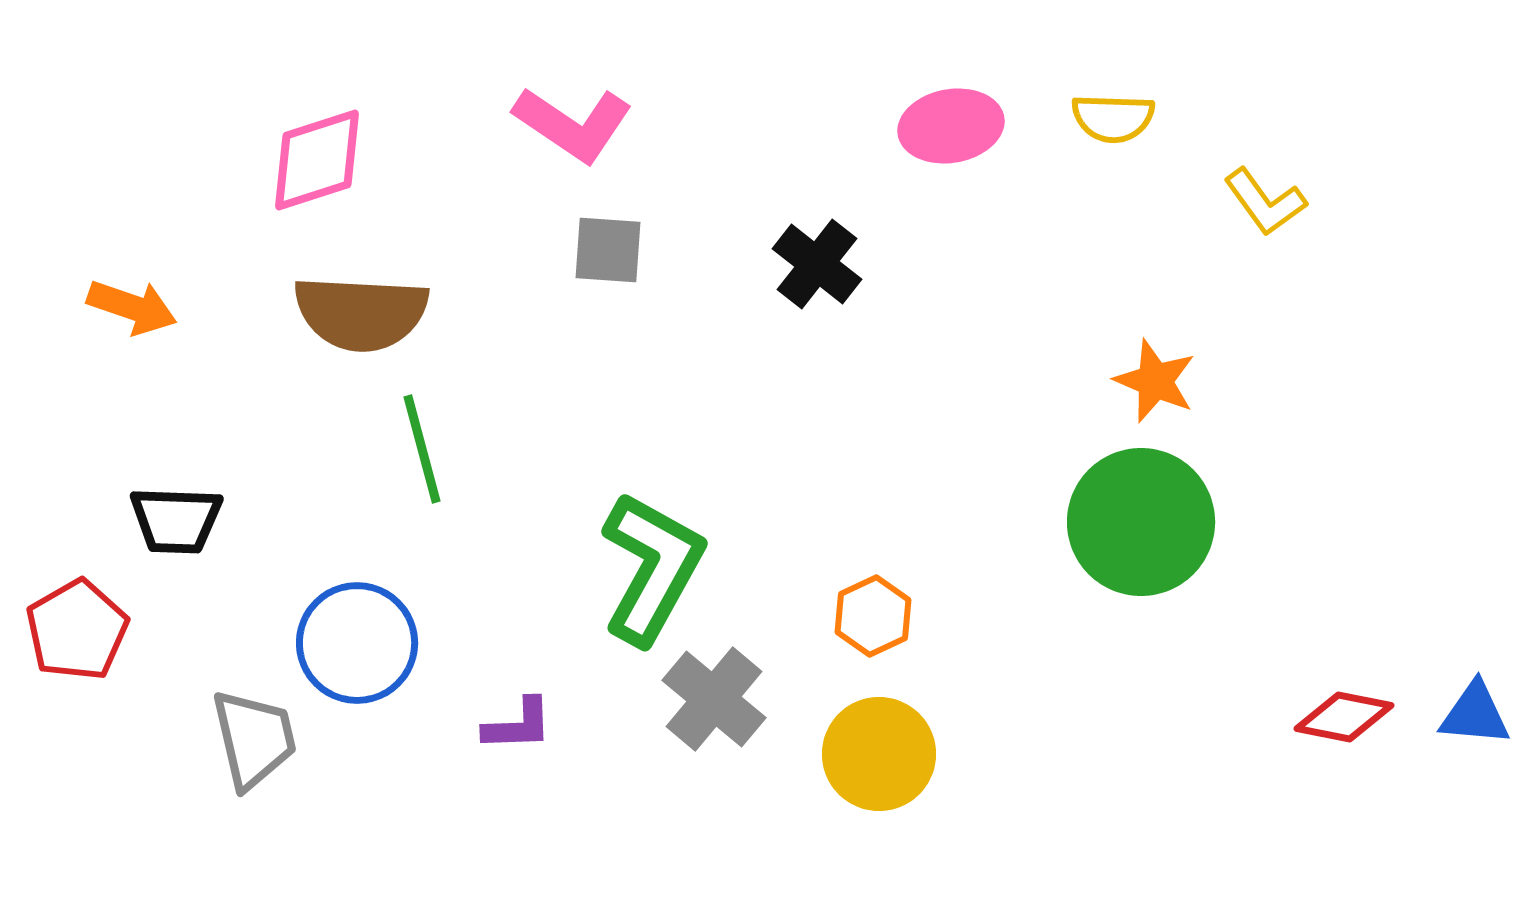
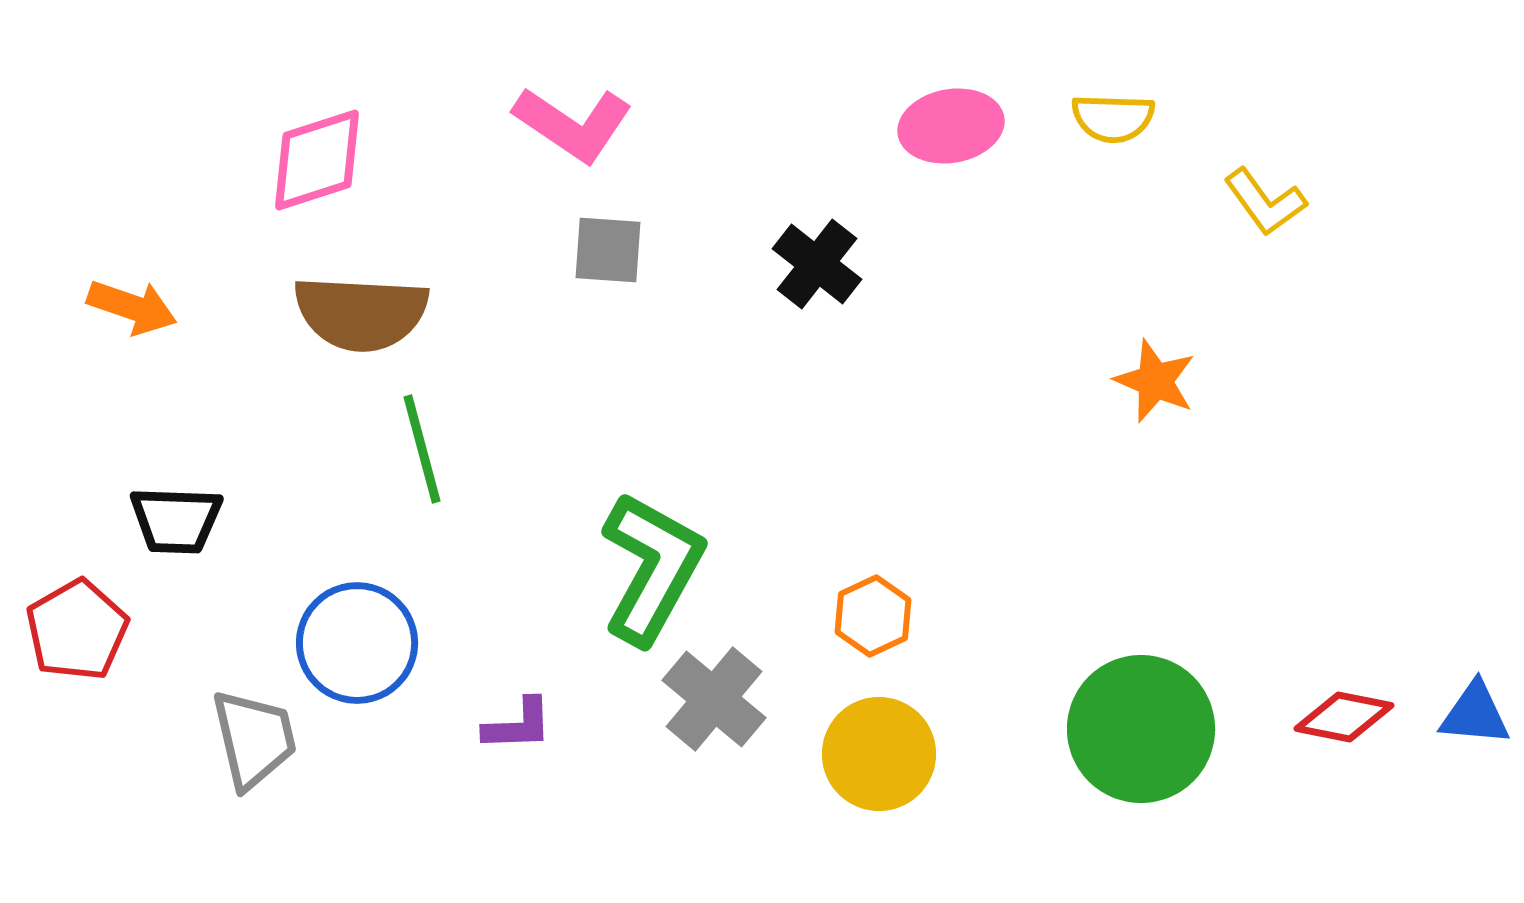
green circle: moved 207 px down
